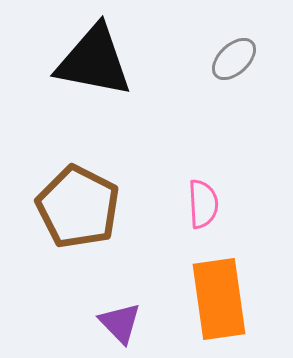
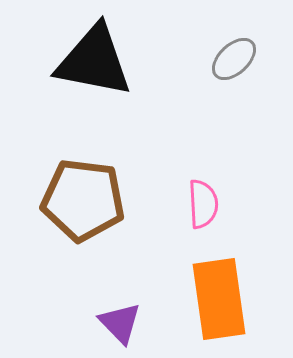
brown pentagon: moved 5 px right, 7 px up; rotated 20 degrees counterclockwise
